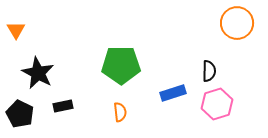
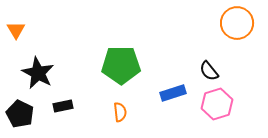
black semicircle: rotated 140 degrees clockwise
